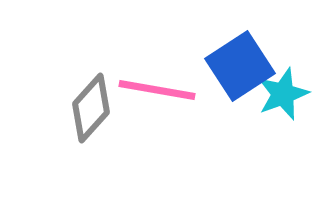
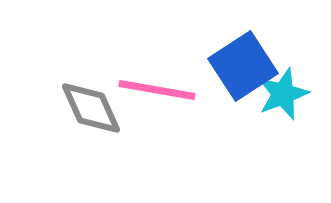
blue square: moved 3 px right
gray diamond: rotated 66 degrees counterclockwise
